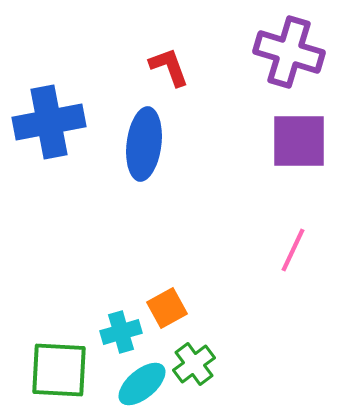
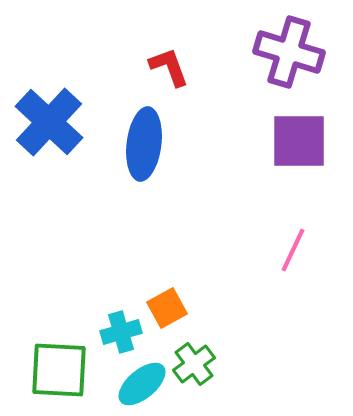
blue cross: rotated 36 degrees counterclockwise
